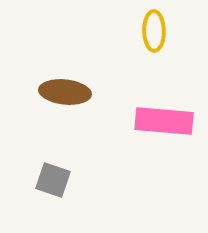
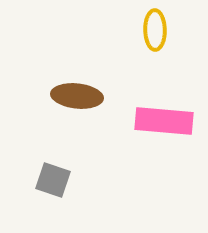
yellow ellipse: moved 1 px right, 1 px up
brown ellipse: moved 12 px right, 4 px down
